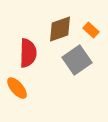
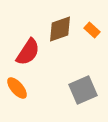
orange rectangle: moved 1 px right
red semicircle: moved 1 px up; rotated 32 degrees clockwise
gray square: moved 6 px right, 30 px down; rotated 12 degrees clockwise
